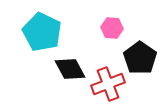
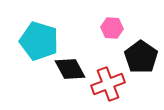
cyan pentagon: moved 3 px left, 9 px down; rotated 9 degrees counterclockwise
black pentagon: moved 1 px right, 1 px up
